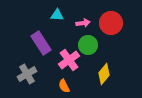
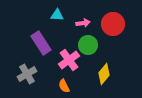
red circle: moved 2 px right, 1 px down
